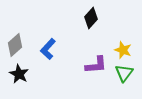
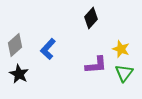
yellow star: moved 2 px left, 1 px up
